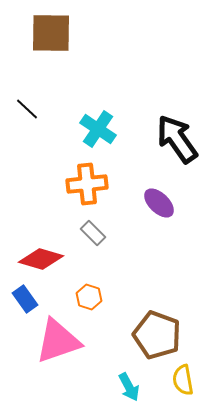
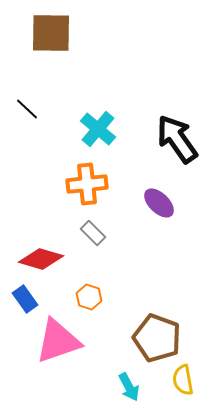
cyan cross: rotated 6 degrees clockwise
brown pentagon: moved 3 px down
